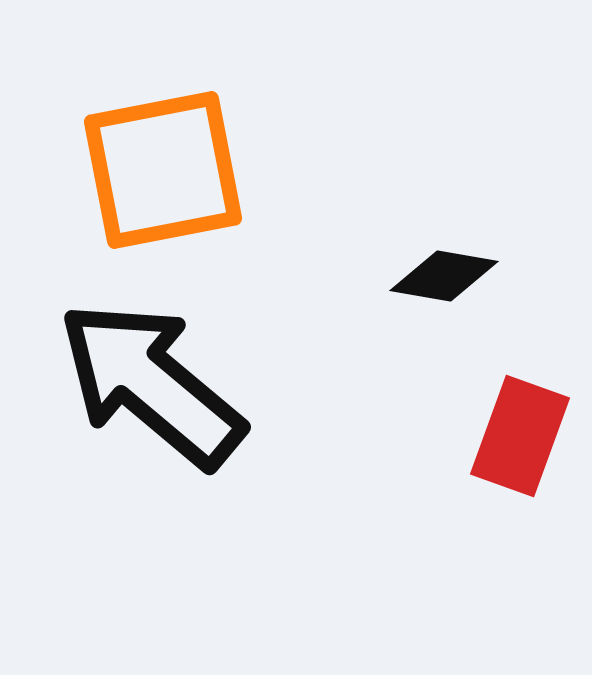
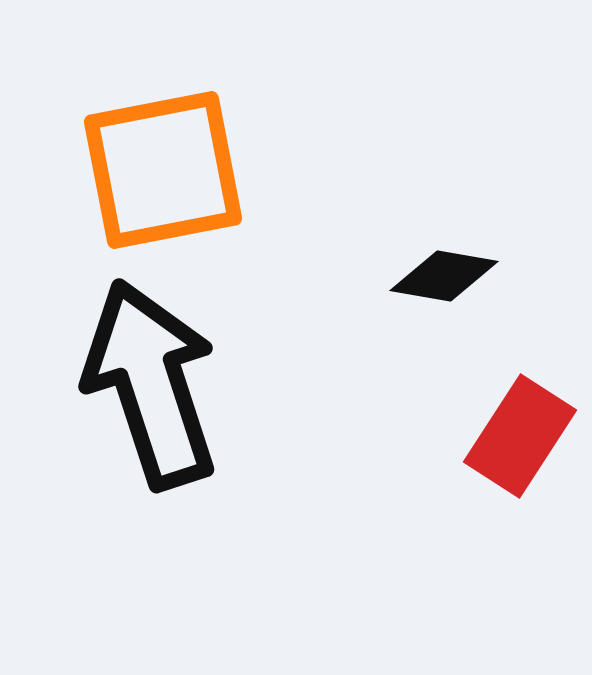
black arrow: rotated 32 degrees clockwise
red rectangle: rotated 13 degrees clockwise
